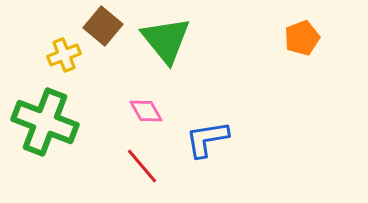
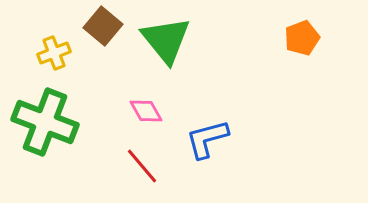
yellow cross: moved 10 px left, 2 px up
blue L-shape: rotated 6 degrees counterclockwise
